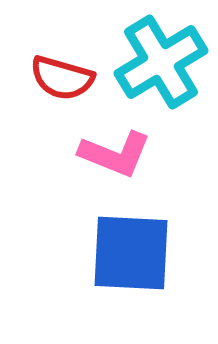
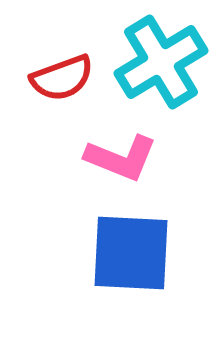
red semicircle: rotated 36 degrees counterclockwise
pink L-shape: moved 6 px right, 4 px down
